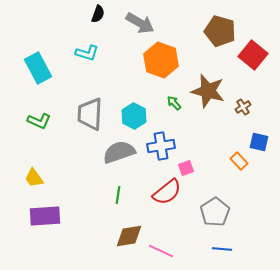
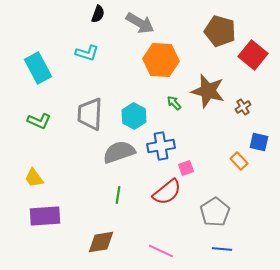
orange hexagon: rotated 16 degrees counterclockwise
brown diamond: moved 28 px left, 6 px down
